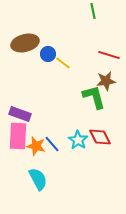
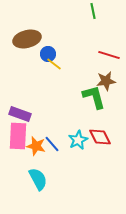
brown ellipse: moved 2 px right, 4 px up
yellow line: moved 9 px left, 1 px down
cyan star: rotated 12 degrees clockwise
